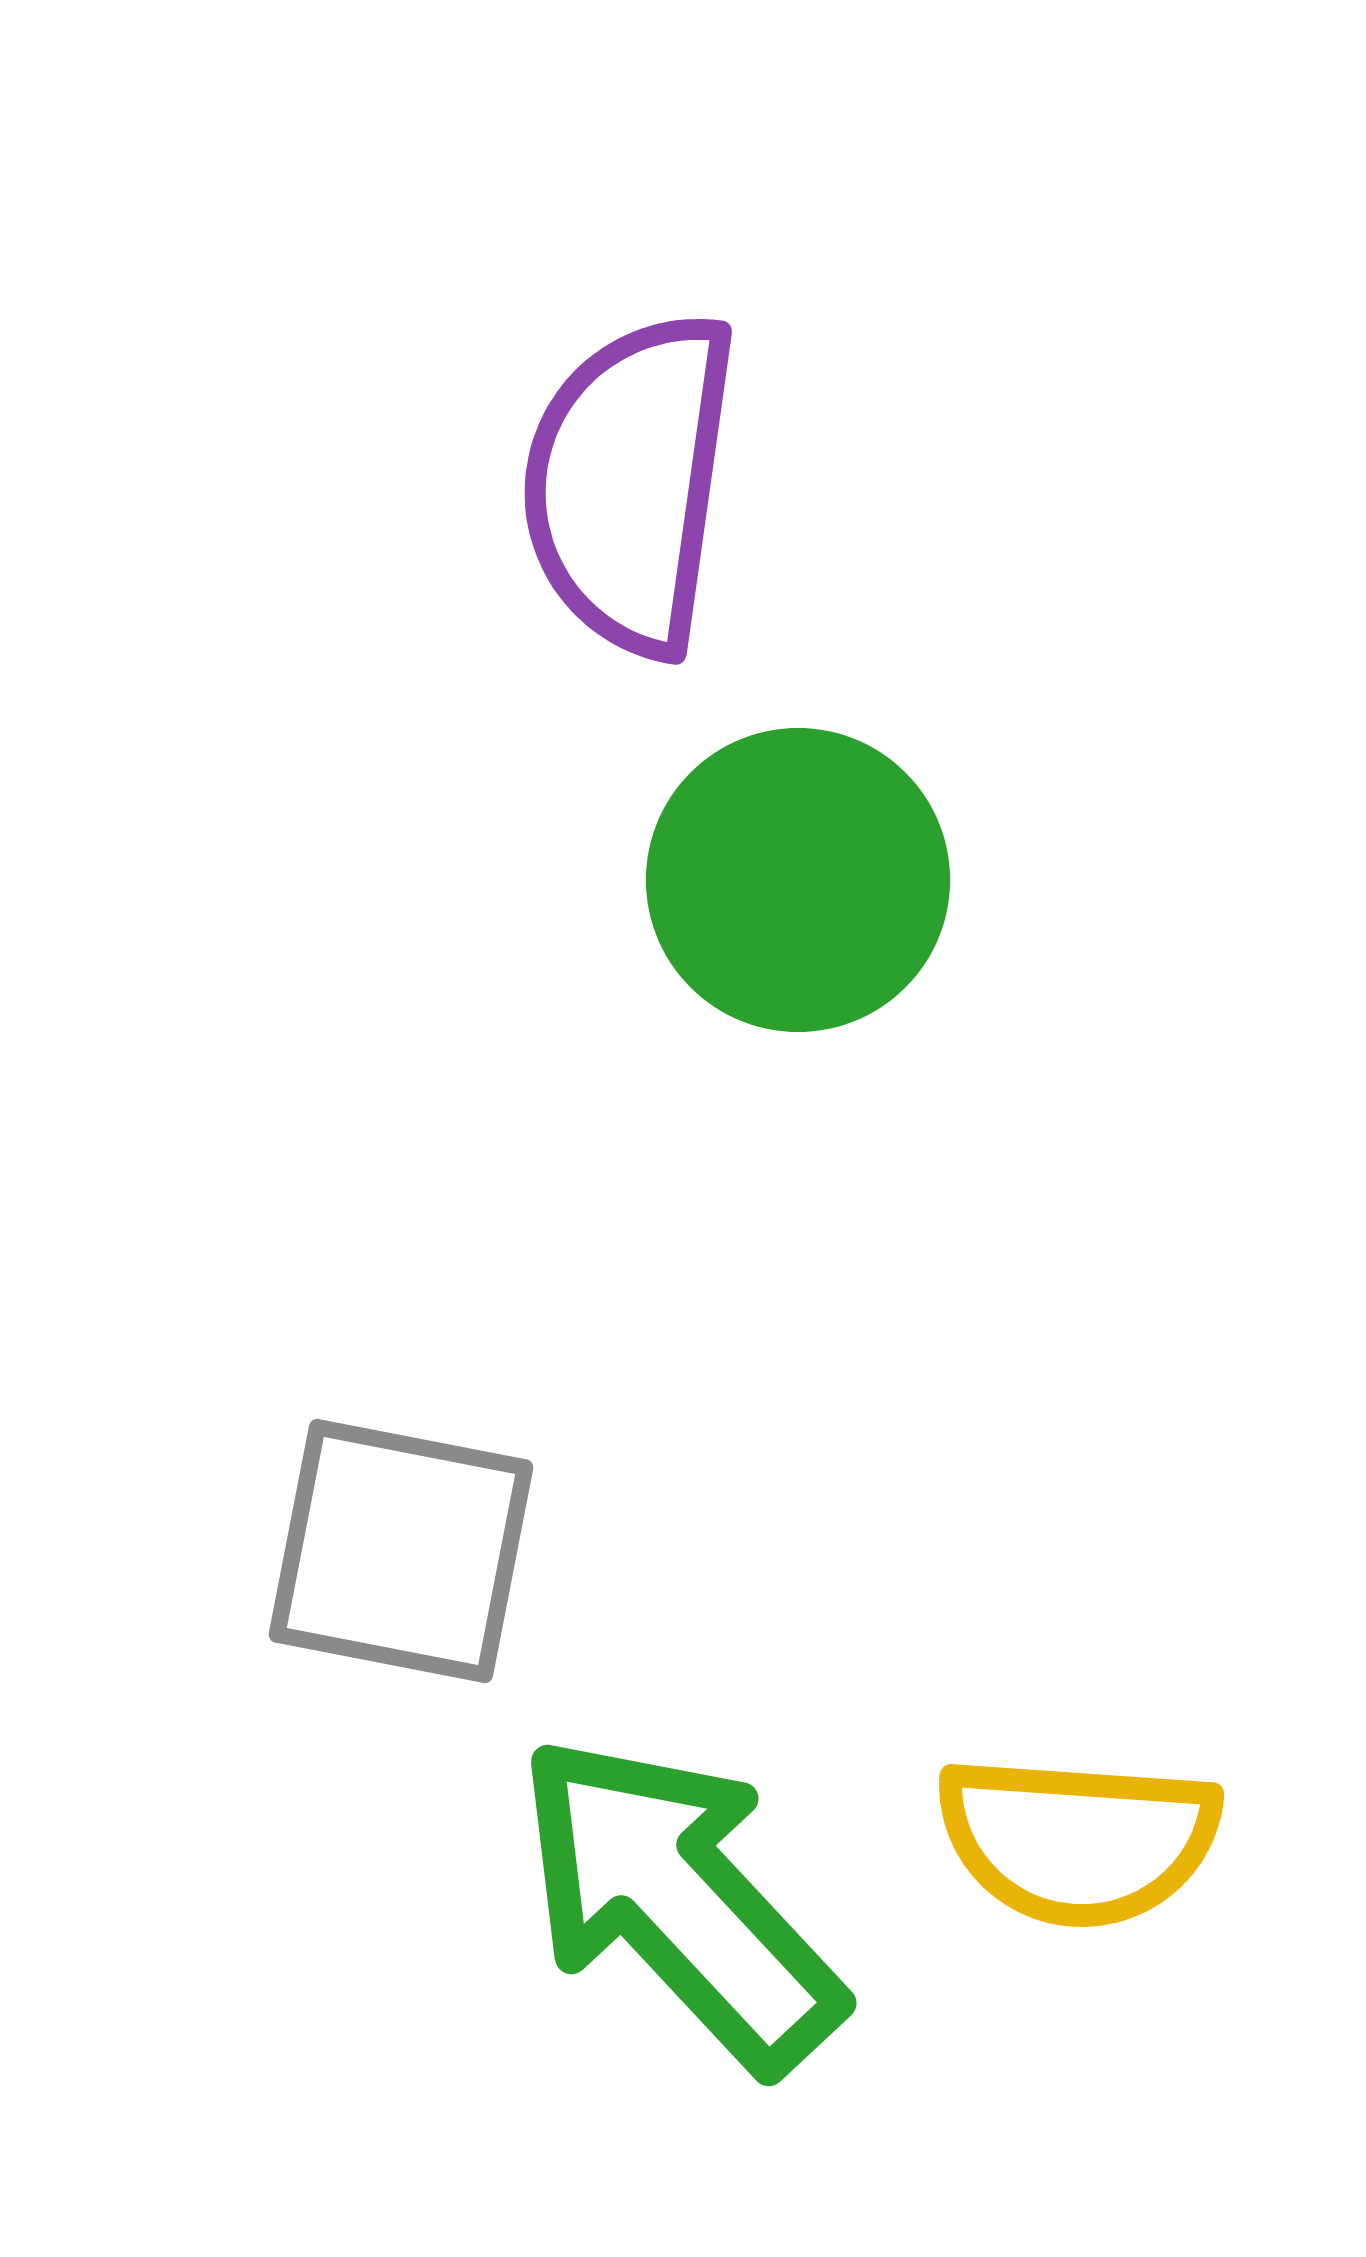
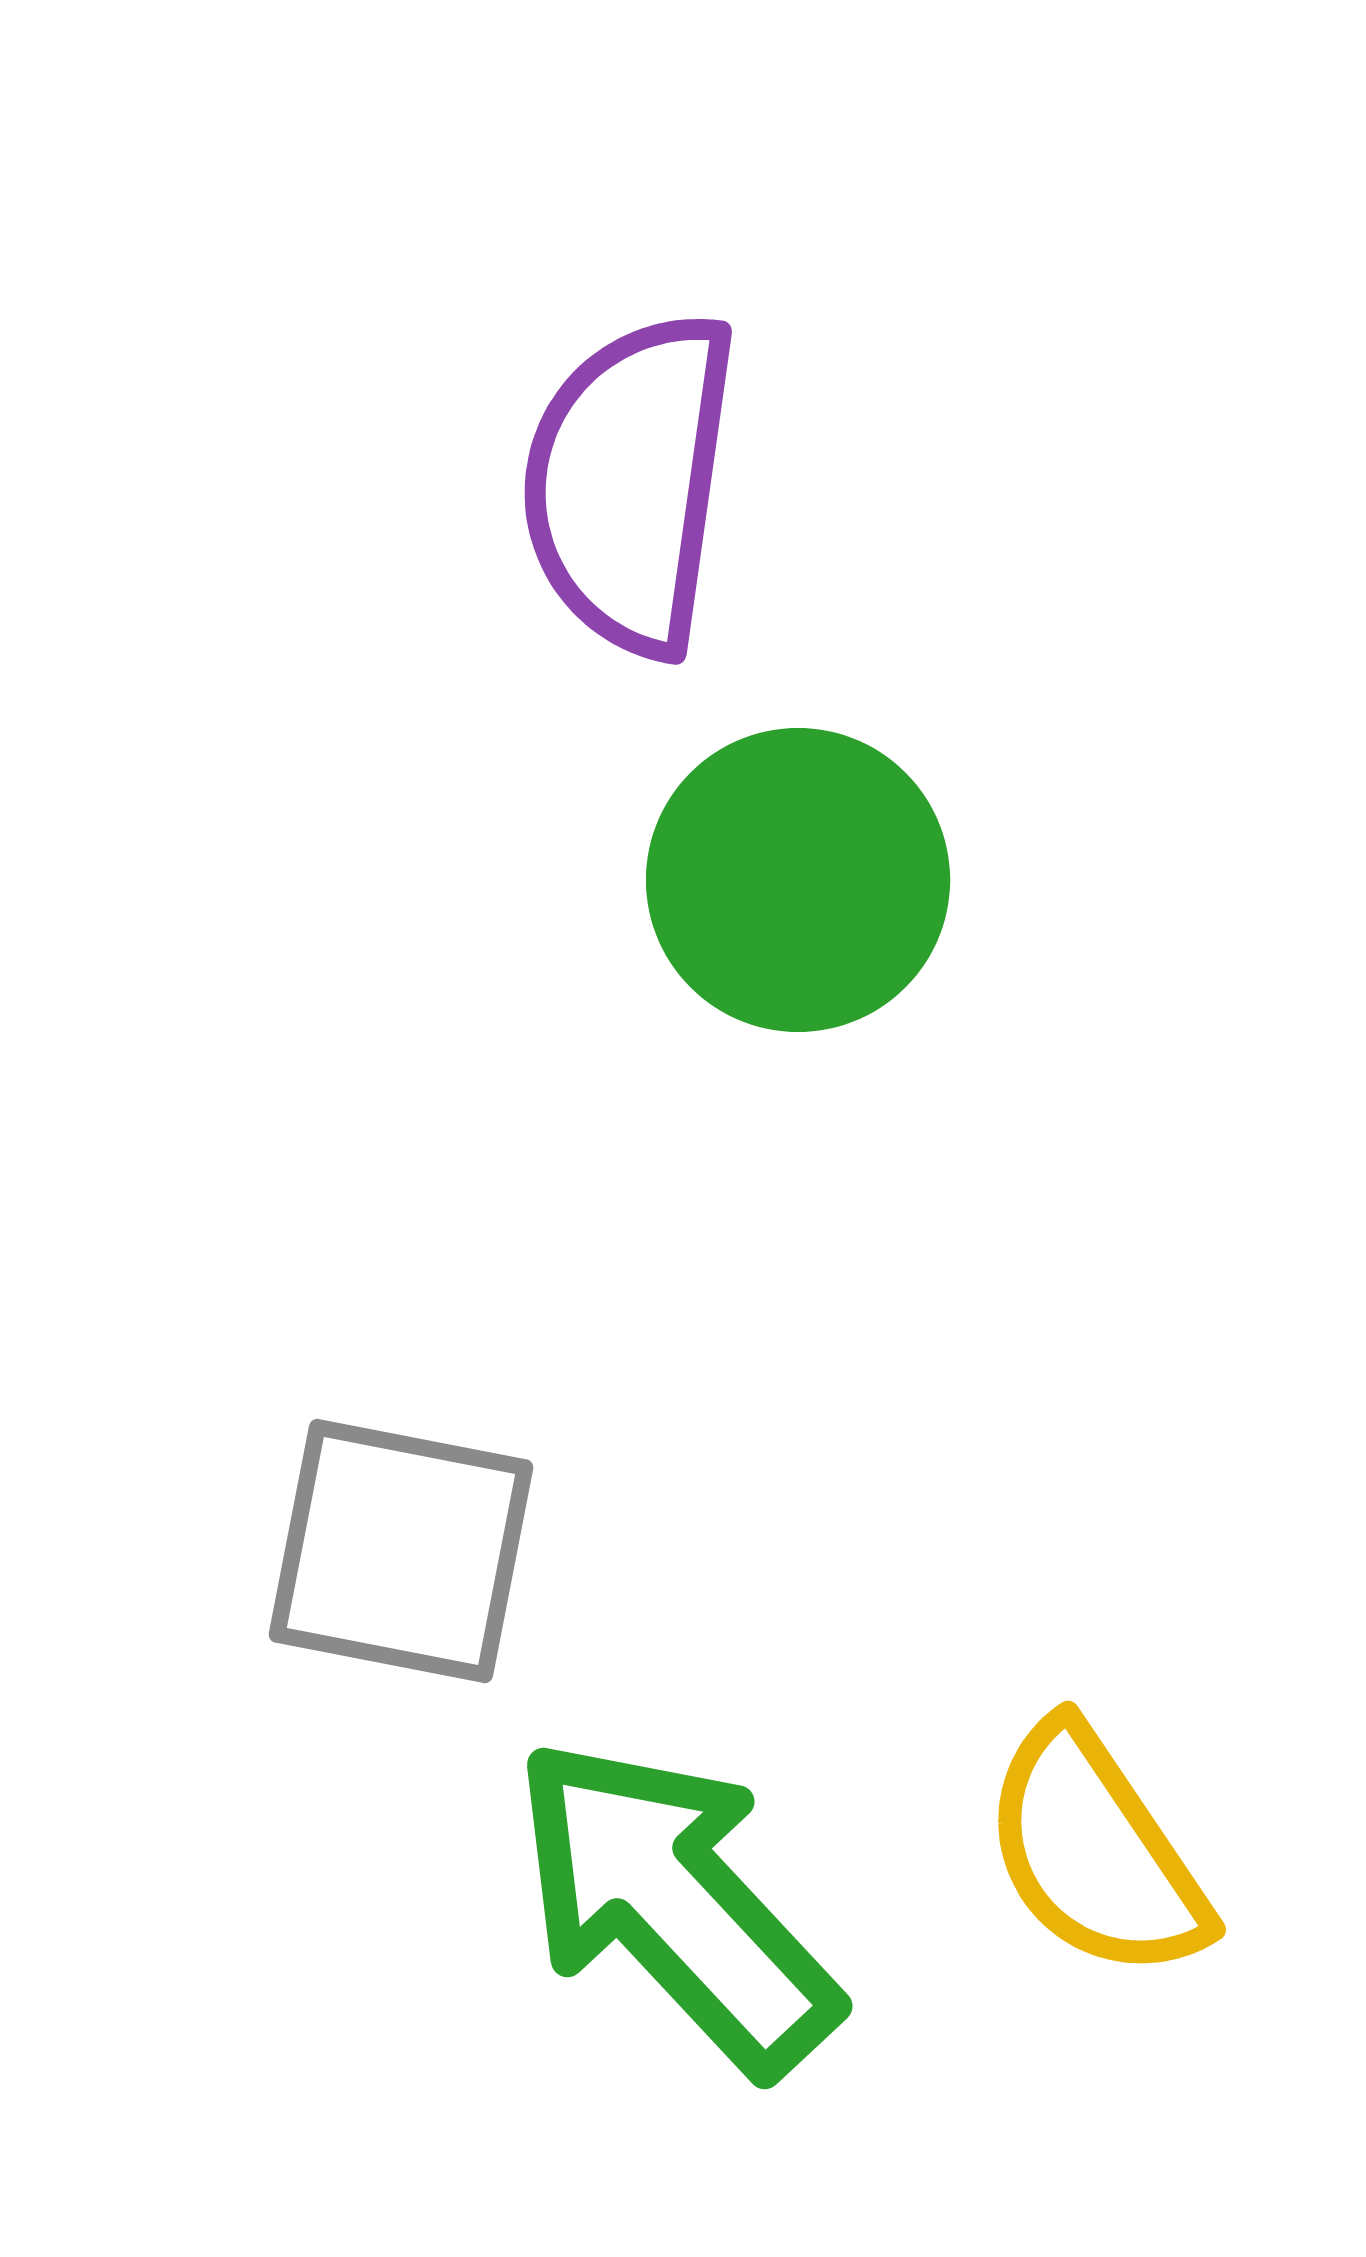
yellow semicircle: moved 17 px right, 12 px down; rotated 52 degrees clockwise
green arrow: moved 4 px left, 3 px down
